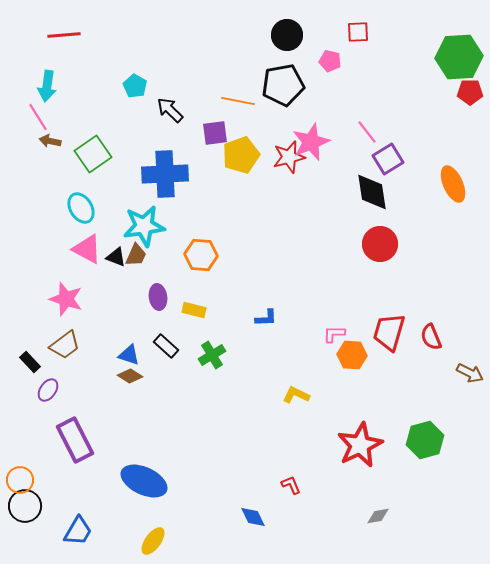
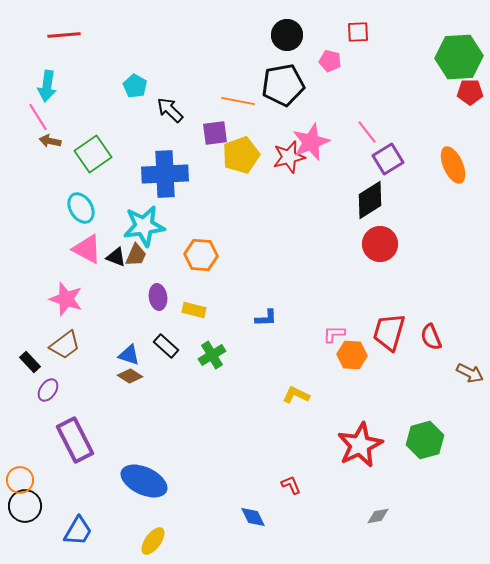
orange ellipse at (453, 184): moved 19 px up
black diamond at (372, 192): moved 2 px left, 8 px down; rotated 66 degrees clockwise
